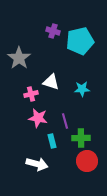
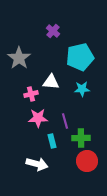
purple cross: rotated 24 degrees clockwise
cyan pentagon: moved 16 px down
white triangle: rotated 12 degrees counterclockwise
pink star: rotated 12 degrees counterclockwise
